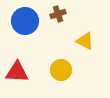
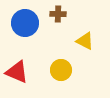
brown cross: rotated 21 degrees clockwise
blue circle: moved 2 px down
red triangle: rotated 20 degrees clockwise
